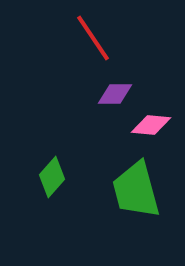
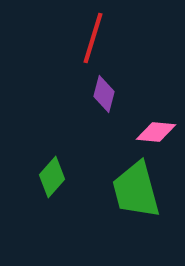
red line: rotated 51 degrees clockwise
purple diamond: moved 11 px left; rotated 75 degrees counterclockwise
pink diamond: moved 5 px right, 7 px down
